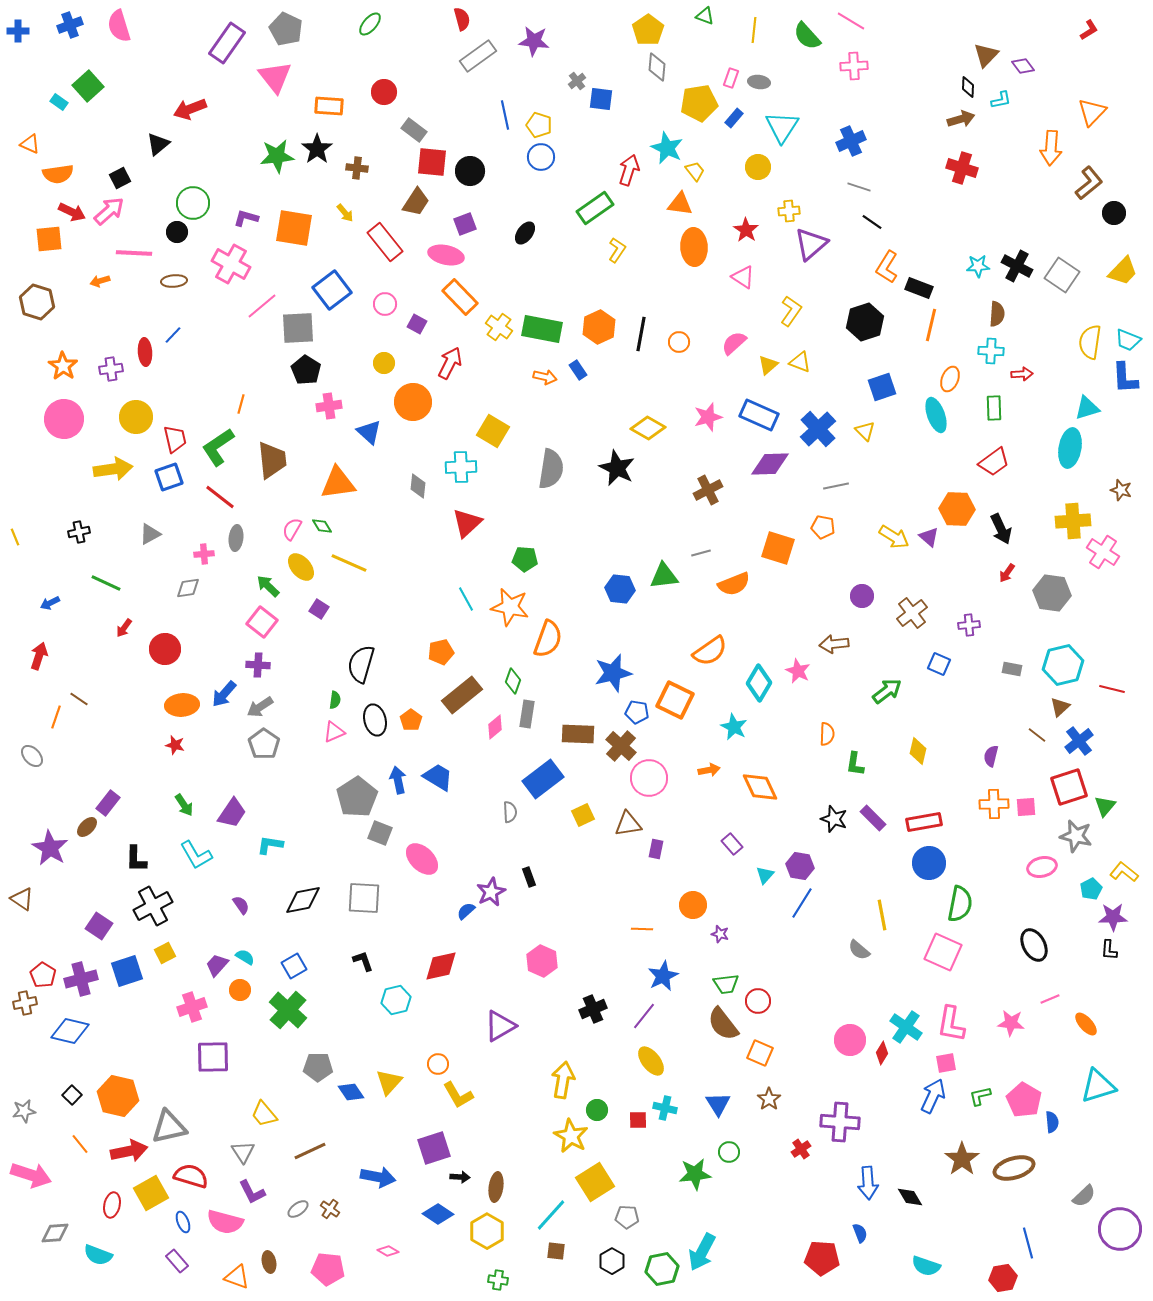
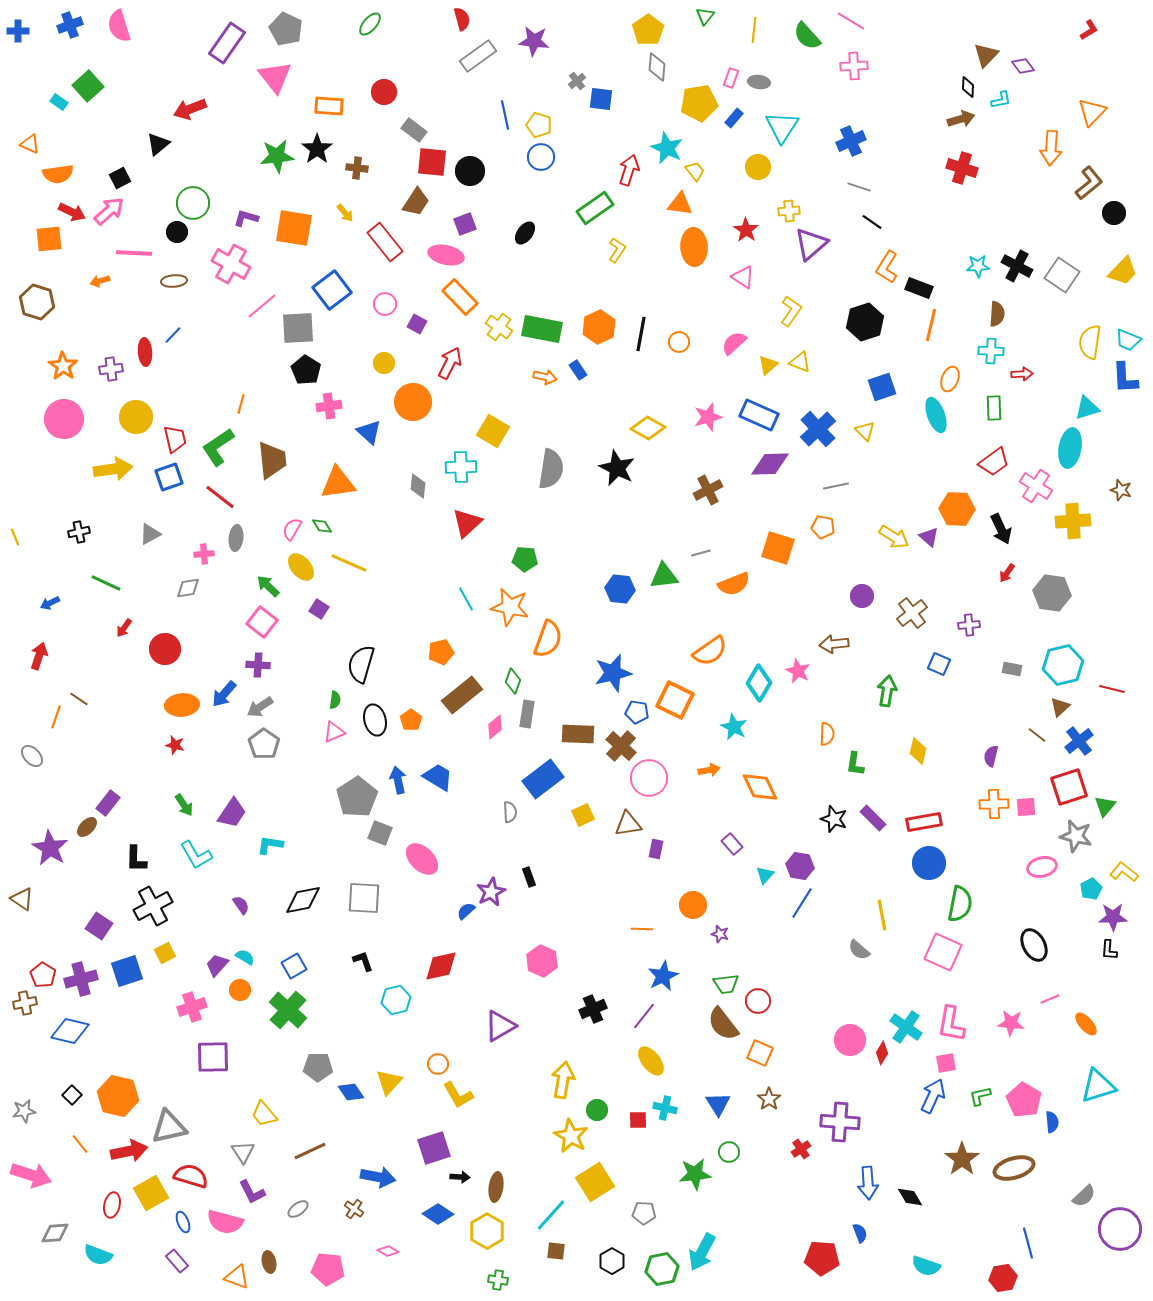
green triangle at (705, 16): rotated 48 degrees clockwise
pink cross at (1103, 552): moved 67 px left, 66 px up
green arrow at (887, 691): rotated 44 degrees counterclockwise
brown cross at (330, 1209): moved 24 px right
gray pentagon at (627, 1217): moved 17 px right, 4 px up
